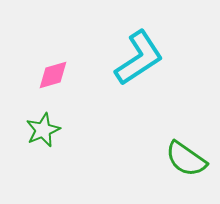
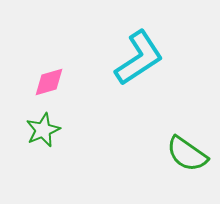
pink diamond: moved 4 px left, 7 px down
green semicircle: moved 1 px right, 5 px up
